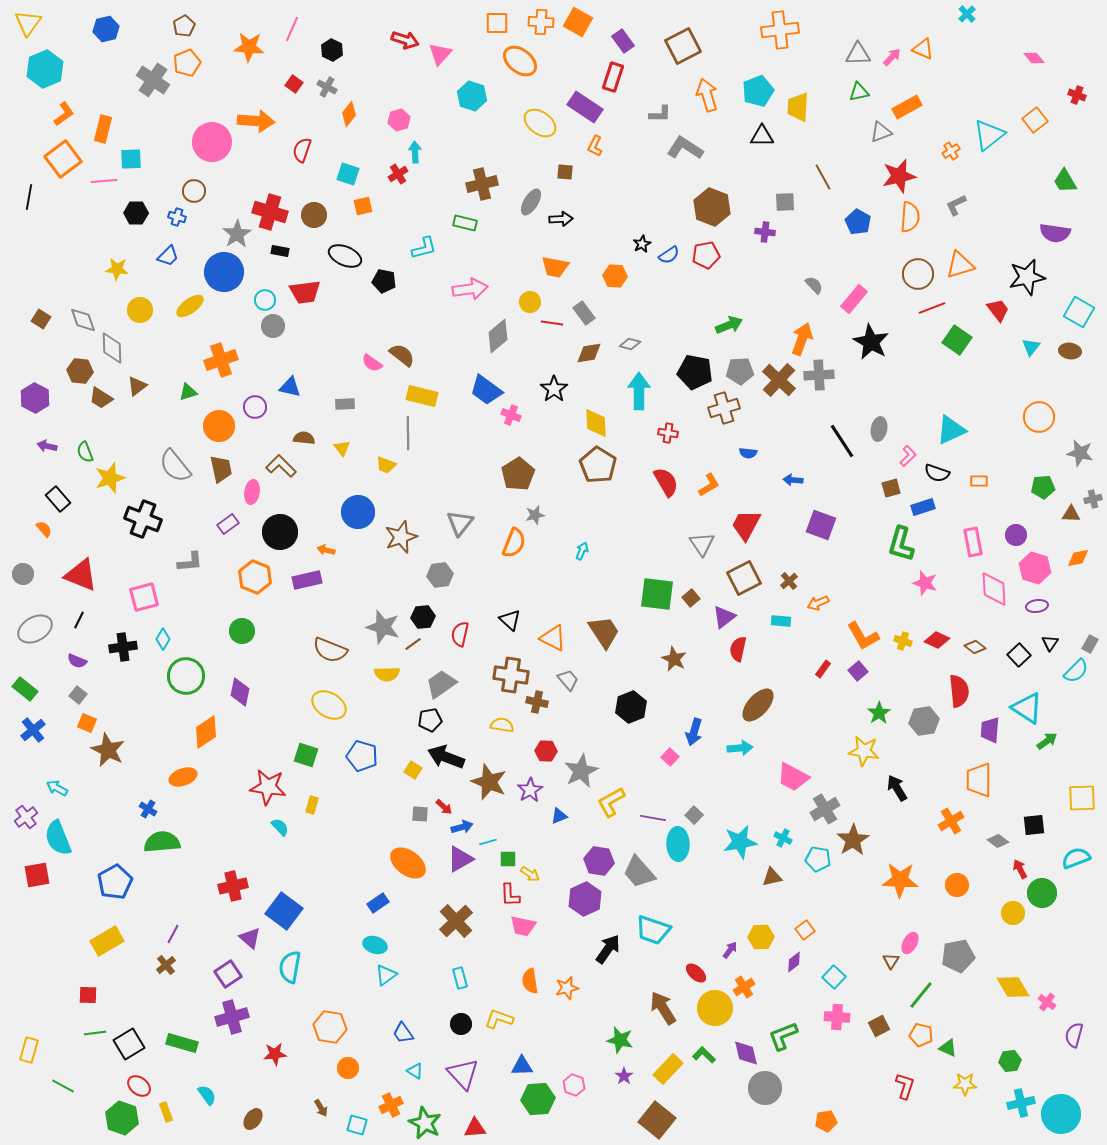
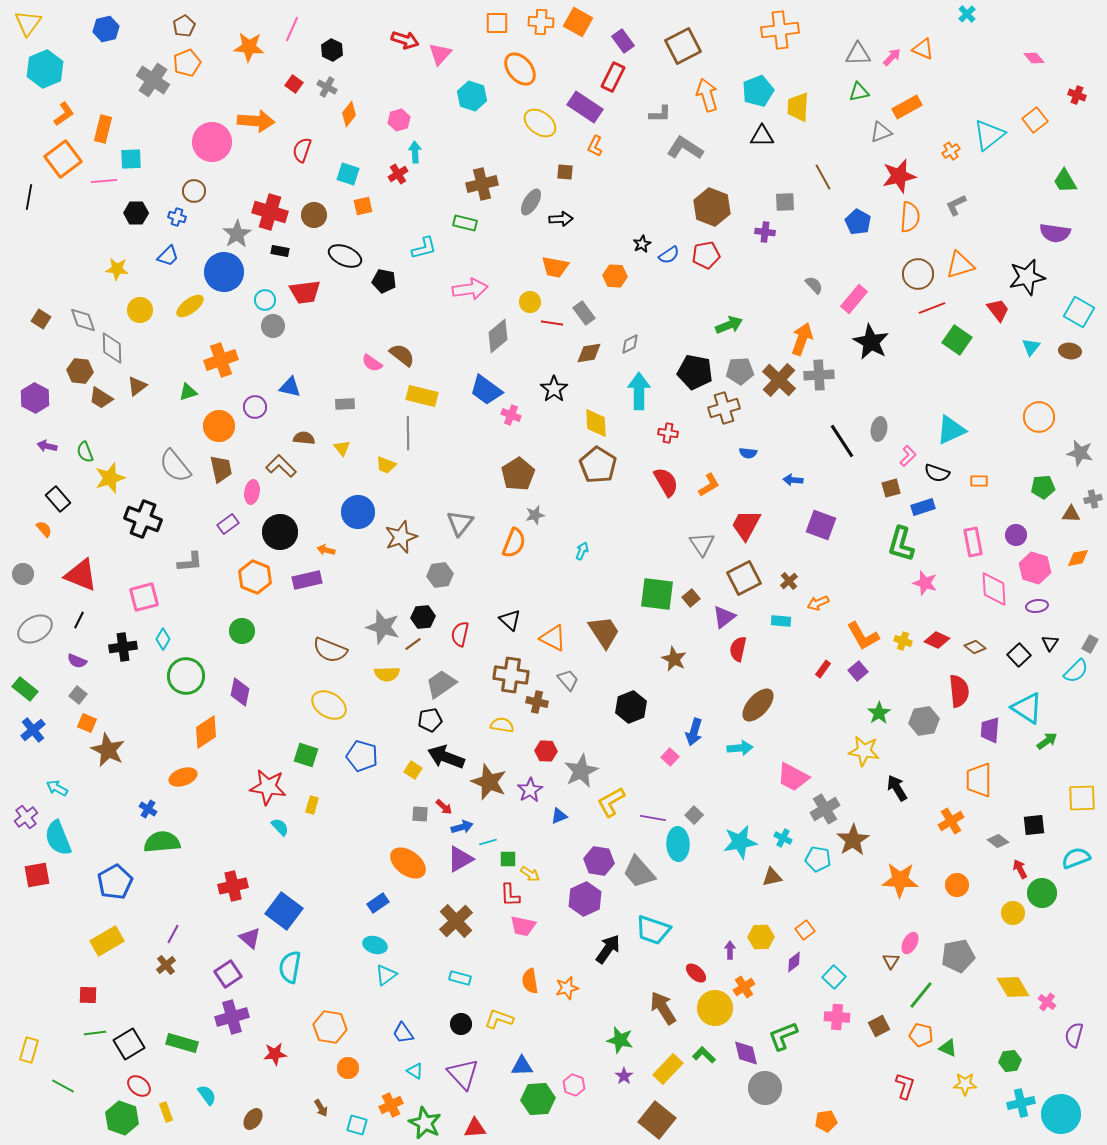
orange ellipse at (520, 61): moved 8 px down; rotated 12 degrees clockwise
red rectangle at (613, 77): rotated 8 degrees clockwise
gray diamond at (630, 344): rotated 40 degrees counterclockwise
purple arrow at (730, 950): rotated 36 degrees counterclockwise
cyan rectangle at (460, 978): rotated 60 degrees counterclockwise
